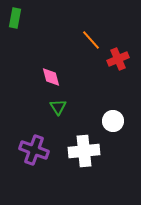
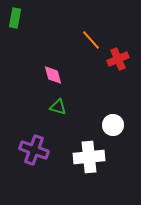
pink diamond: moved 2 px right, 2 px up
green triangle: rotated 42 degrees counterclockwise
white circle: moved 4 px down
white cross: moved 5 px right, 6 px down
